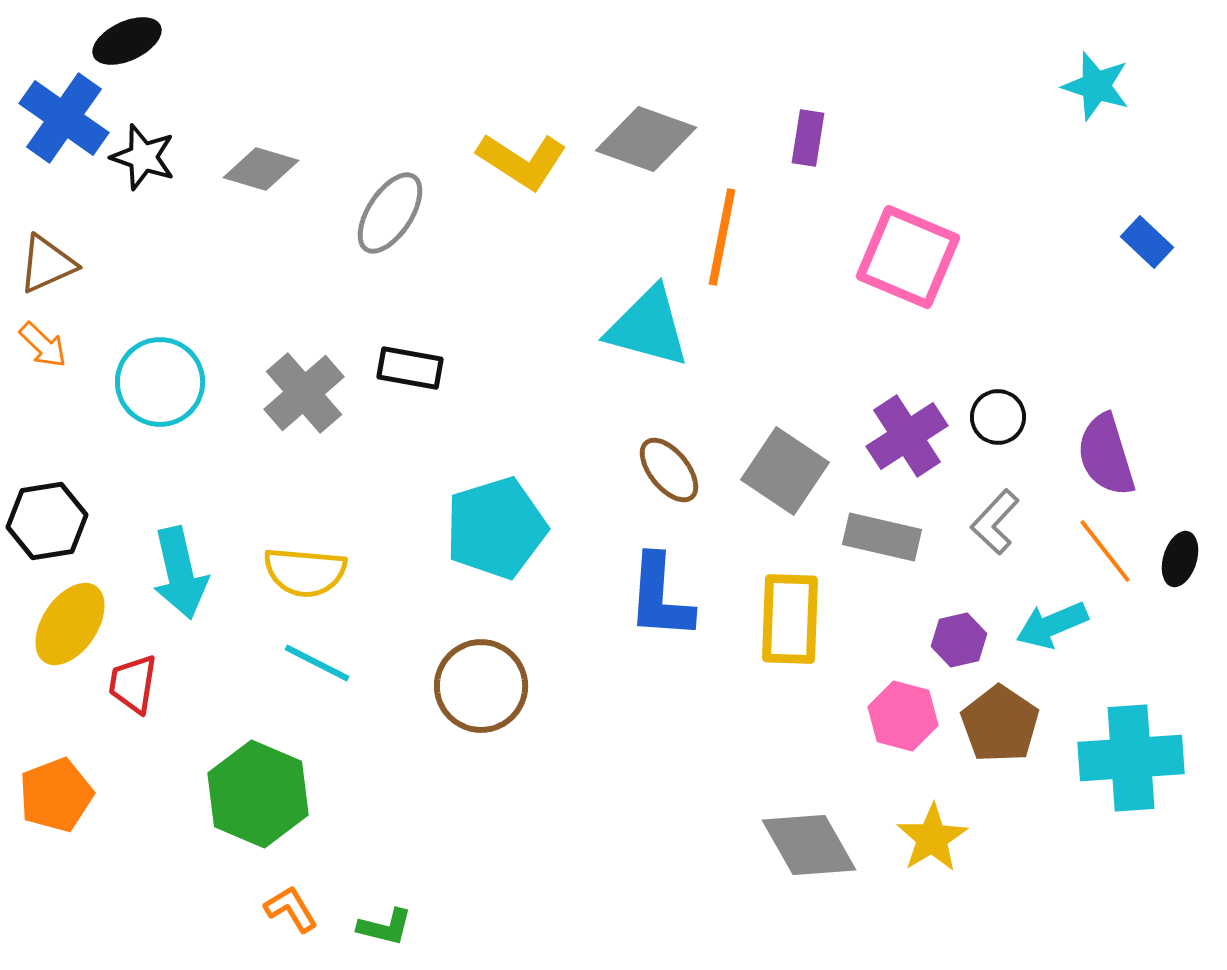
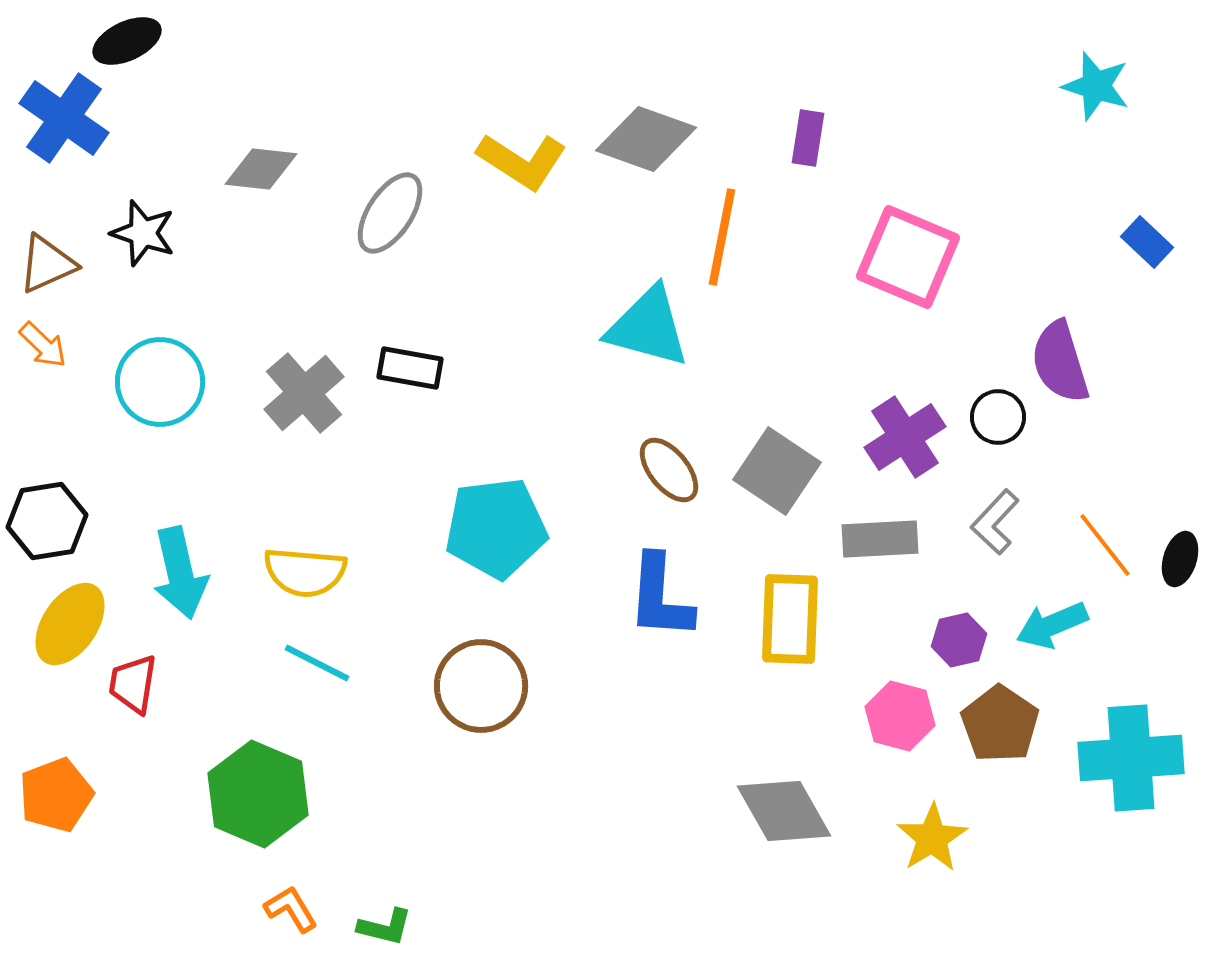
black star at (143, 157): moved 76 px down
gray diamond at (261, 169): rotated 10 degrees counterclockwise
purple cross at (907, 436): moved 2 px left, 1 px down
purple semicircle at (1106, 455): moved 46 px left, 93 px up
gray square at (785, 471): moved 8 px left
cyan pentagon at (496, 528): rotated 10 degrees clockwise
gray rectangle at (882, 537): moved 2 px left, 2 px down; rotated 16 degrees counterclockwise
orange line at (1105, 551): moved 6 px up
pink hexagon at (903, 716): moved 3 px left
gray diamond at (809, 845): moved 25 px left, 34 px up
